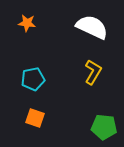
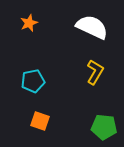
orange star: moved 2 px right; rotated 30 degrees counterclockwise
yellow L-shape: moved 2 px right
cyan pentagon: moved 2 px down
orange square: moved 5 px right, 3 px down
